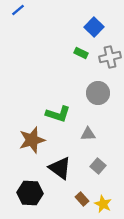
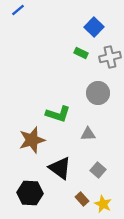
gray square: moved 4 px down
